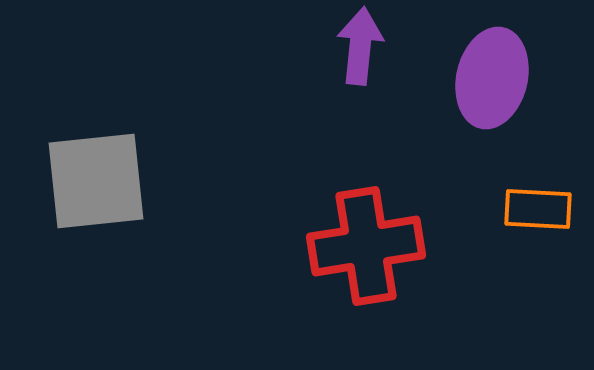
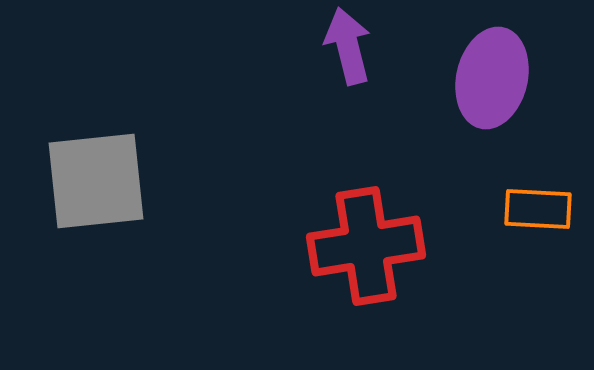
purple arrow: moved 12 px left; rotated 20 degrees counterclockwise
